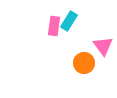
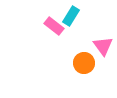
cyan rectangle: moved 2 px right, 5 px up
pink rectangle: rotated 60 degrees counterclockwise
